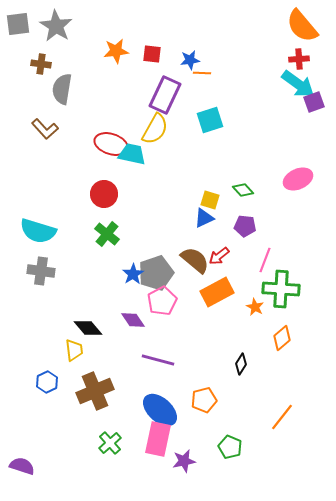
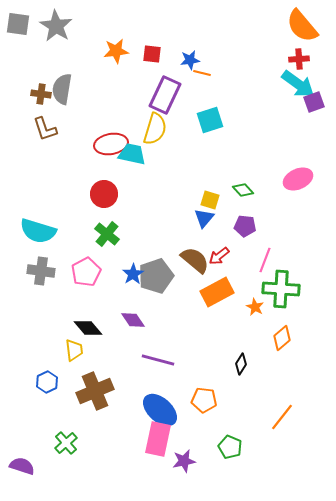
gray square at (18, 24): rotated 15 degrees clockwise
brown cross at (41, 64): moved 30 px down
orange line at (202, 73): rotated 12 degrees clockwise
brown L-shape at (45, 129): rotated 24 degrees clockwise
yellow semicircle at (155, 129): rotated 12 degrees counterclockwise
red ellipse at (111, 144): rotated 28 degrees counterclockwise
blue triangle at (204, 218): rotated 25 degrees counterclockwise
gray pentagon at (156, 273): moved 3 px down
pink pentagon at (162, 301): moved 76 px left, 29 px up
orange pentagon at (204, 400): rotated 20 degrees clockwise
green cross at (110, 443): moved 44 px left
